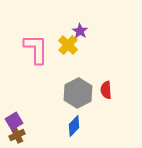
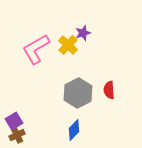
purple star: moved 3 px right, 2 px down; rotated 21 degrees clockwise
pink L-shape: rotated 120 degrees counterclockwise
red semicircle: moved 3 px right
blue diamond: moved 4 px down
